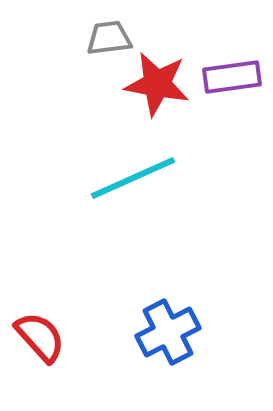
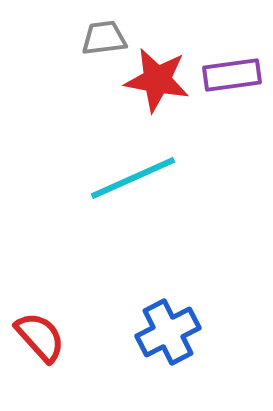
gray trapezoid: moved 5 px left
purple rectangle: moved 2 px up
red star: moved 4 px up
